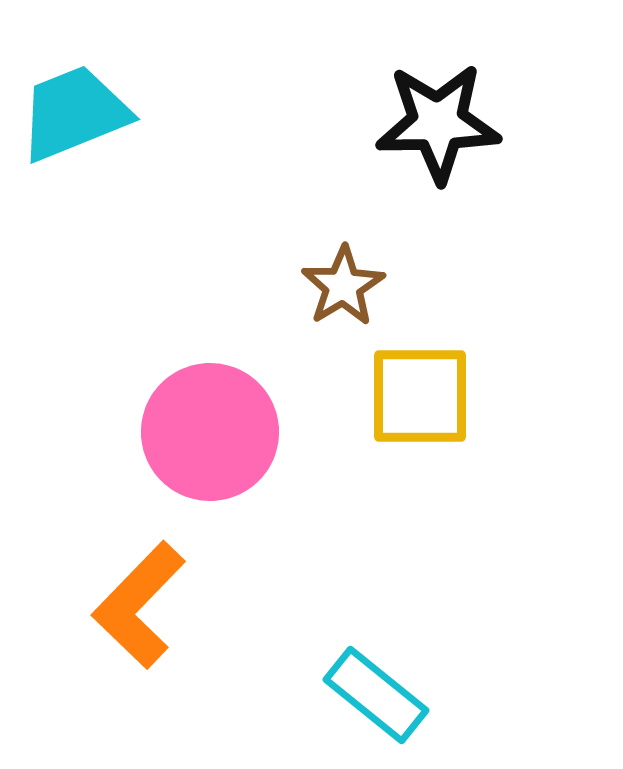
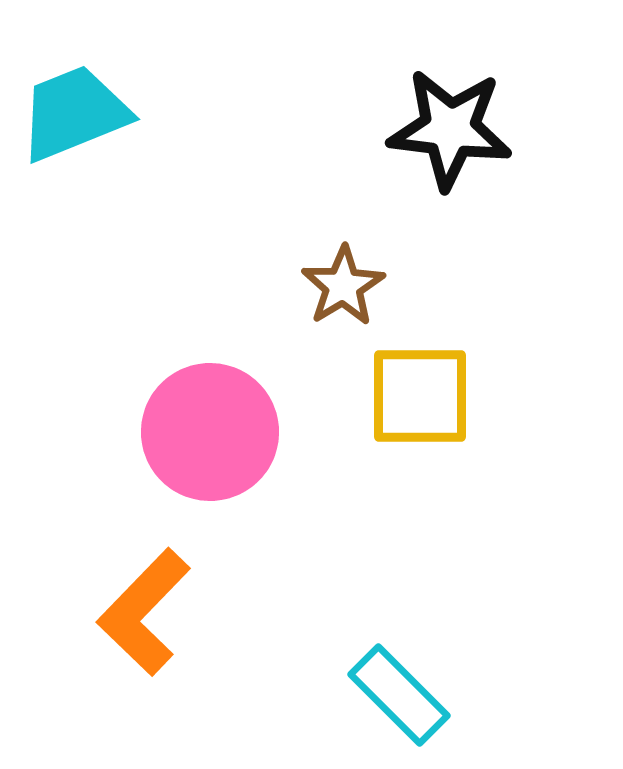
black star: moved 12 px right, 6 px down; rotated 8 degrees clockwise
orange L-shape: moved 5 px right, 7 px down
cyan rectangle: moved 23 px right; rotated 6 degrees clockwise
